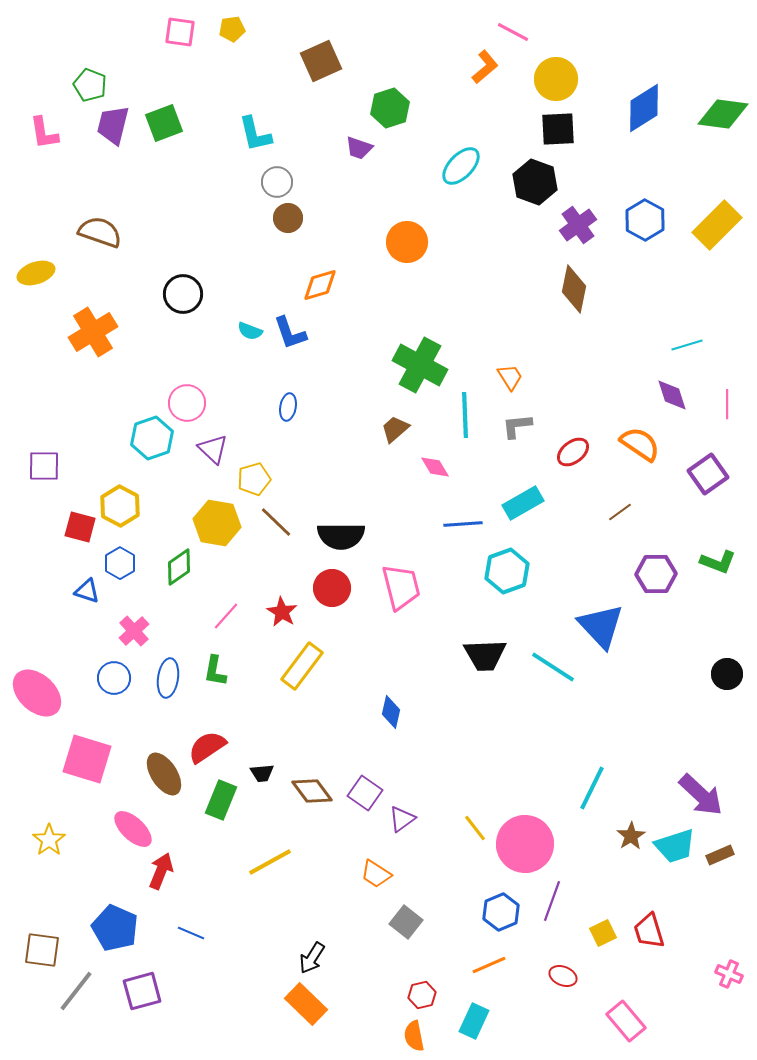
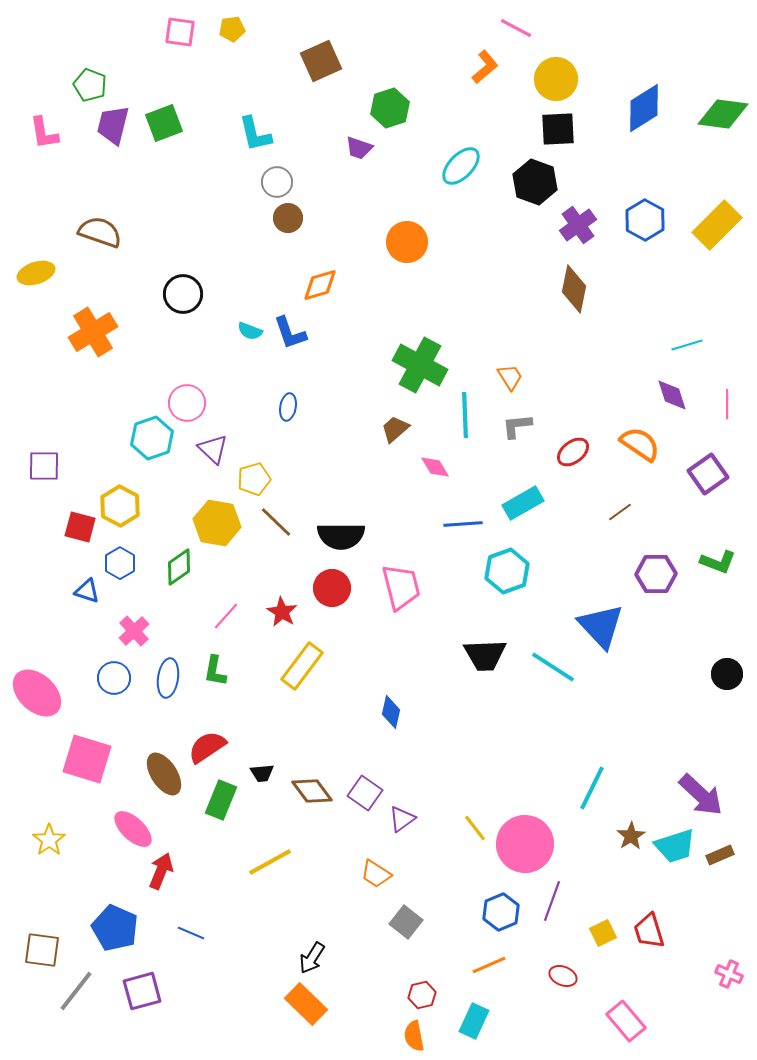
pink line at (513, 32): moved 3 px right, 4 px up
